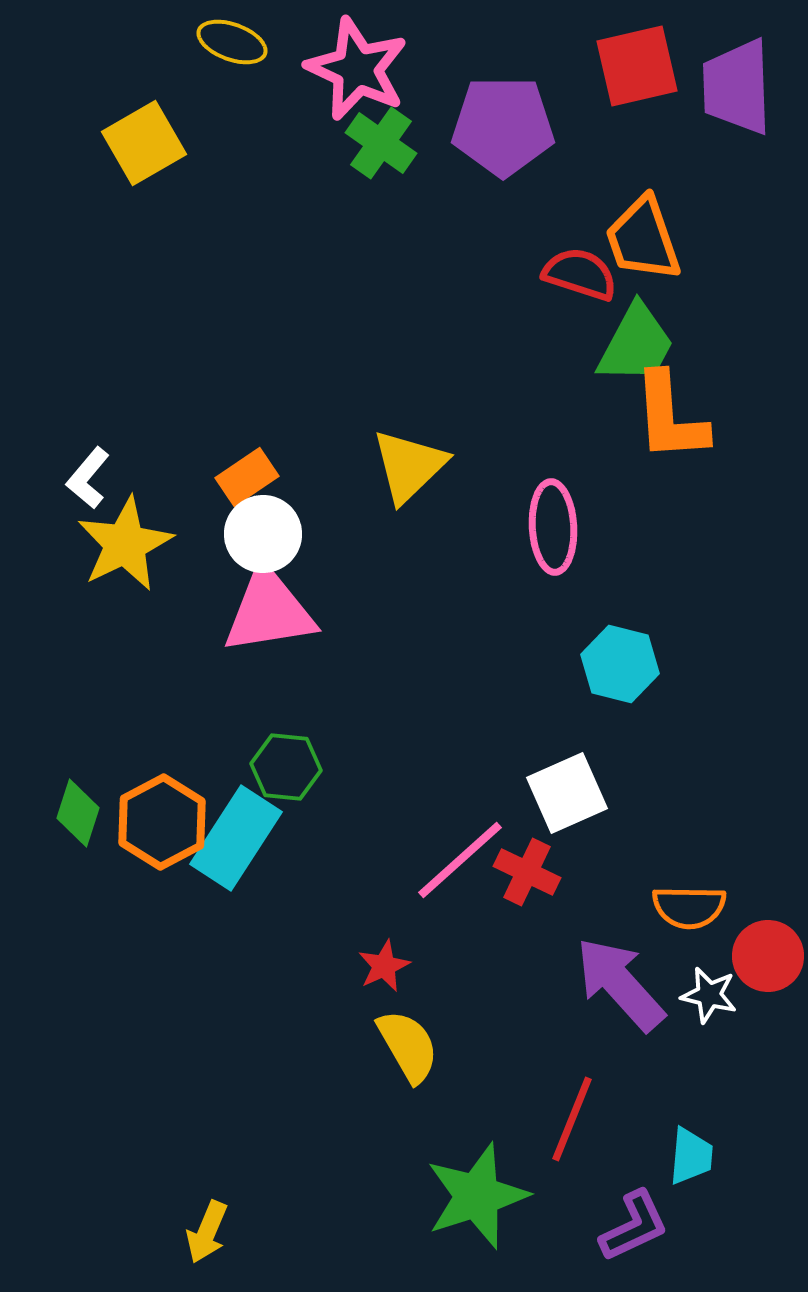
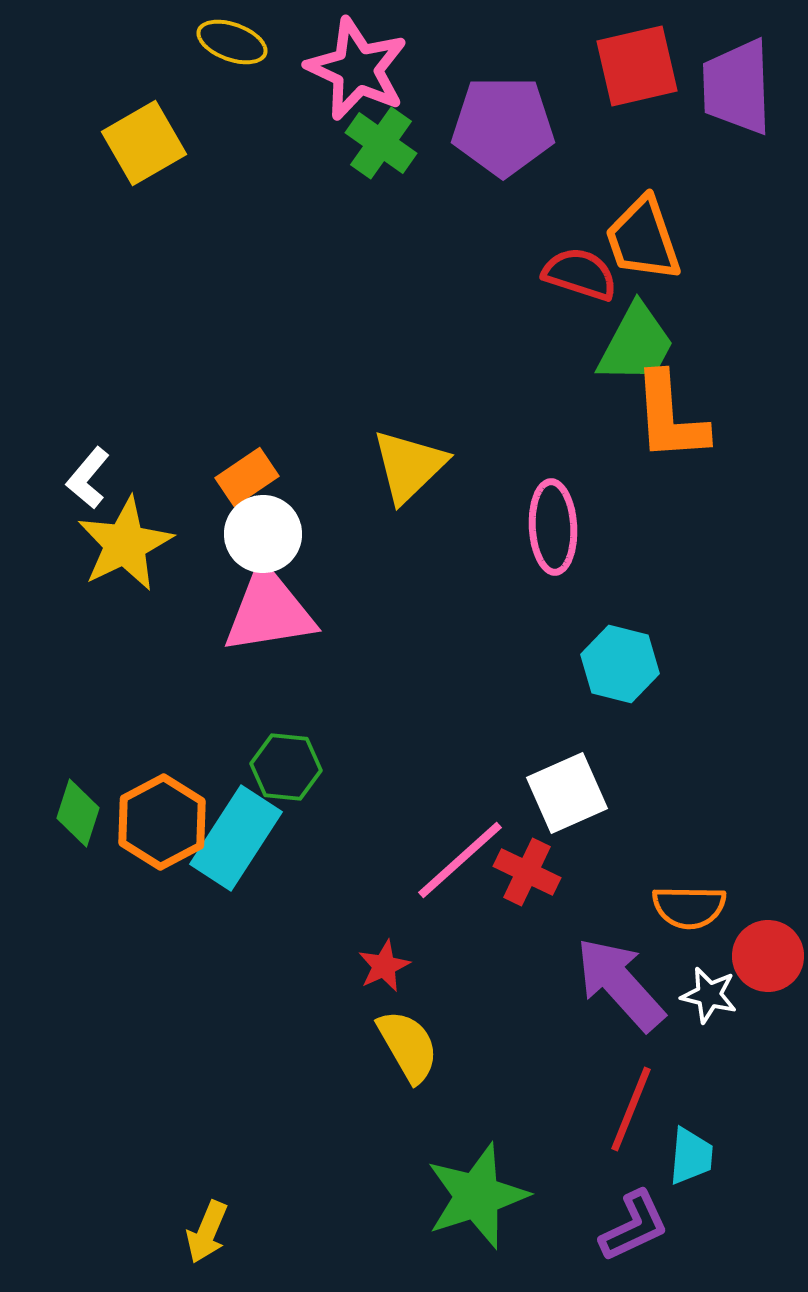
red line: moved 59 px right, 10 px up
